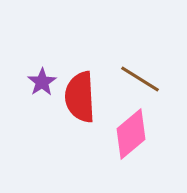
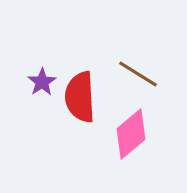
brown line: moved 2 px left, 5 px up
